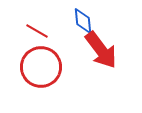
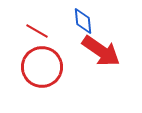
red arrow: moved 1 px down; rotated 18 degrees counterclockwise
red circle: moved 1 px right
